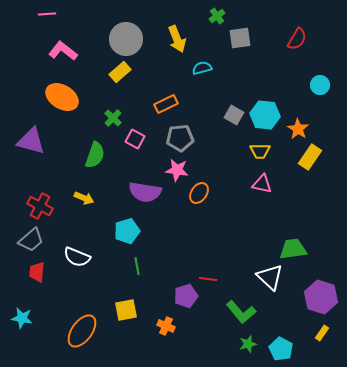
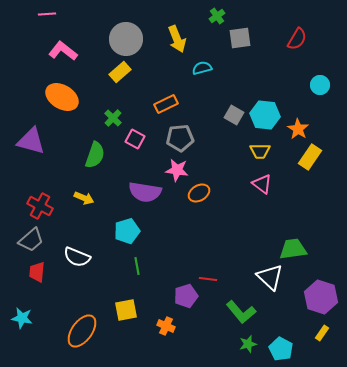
pink triangle at (262, 184): rotated 25 degrees clockwise
orange ellipse at (199, 193): rotated 25 degrees clockwise
